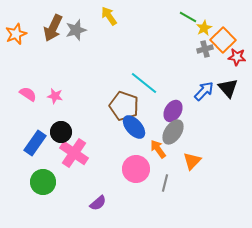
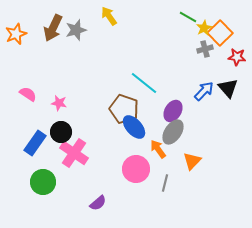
orange square: moved 3 px left, 7 px up
pink star: moved 4 px right, 7 px down
brown pentagon: moved 3 px down
